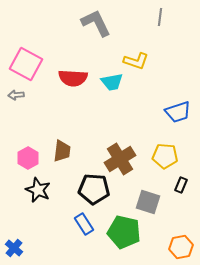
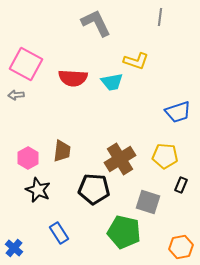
blue rectangle: moved 25 px left, 9 px down
